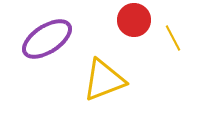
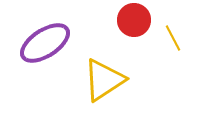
purple ellipse: moved 2 px left, 4 px down
yellow triangle: rotated 12 degrees counterclockwise
